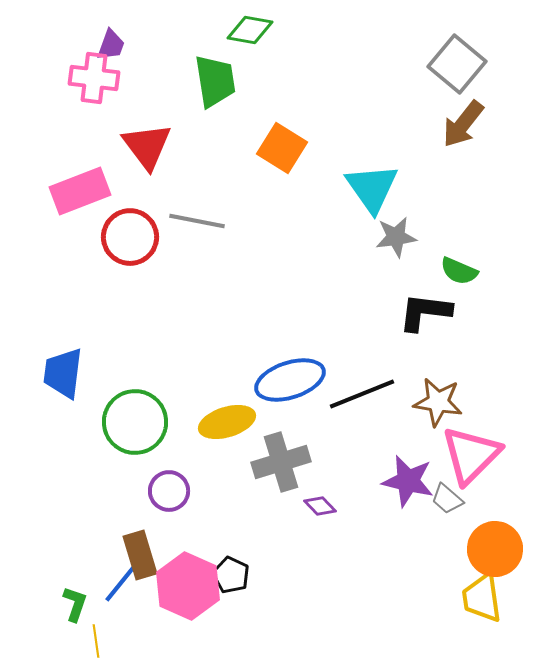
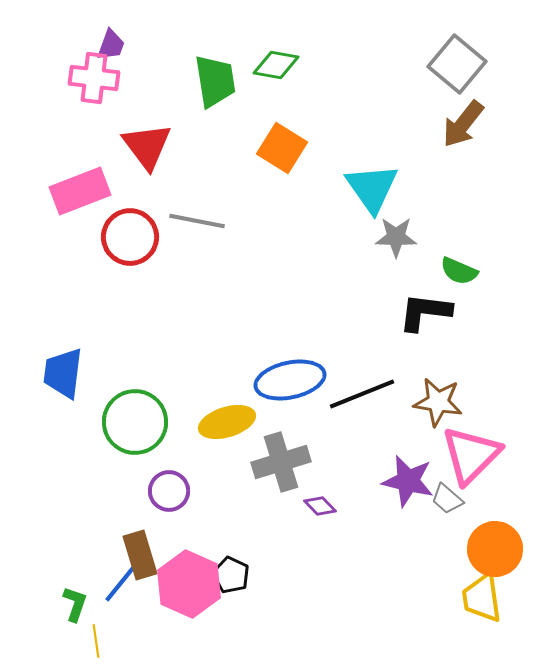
green diamond: moved 26 px right, 35 px down
gray star: rotated 9 degrees clockwise
blue ellipse: rotated 6 degrees clockwise
pink hexagon: moved 1 px right, 2 px up
